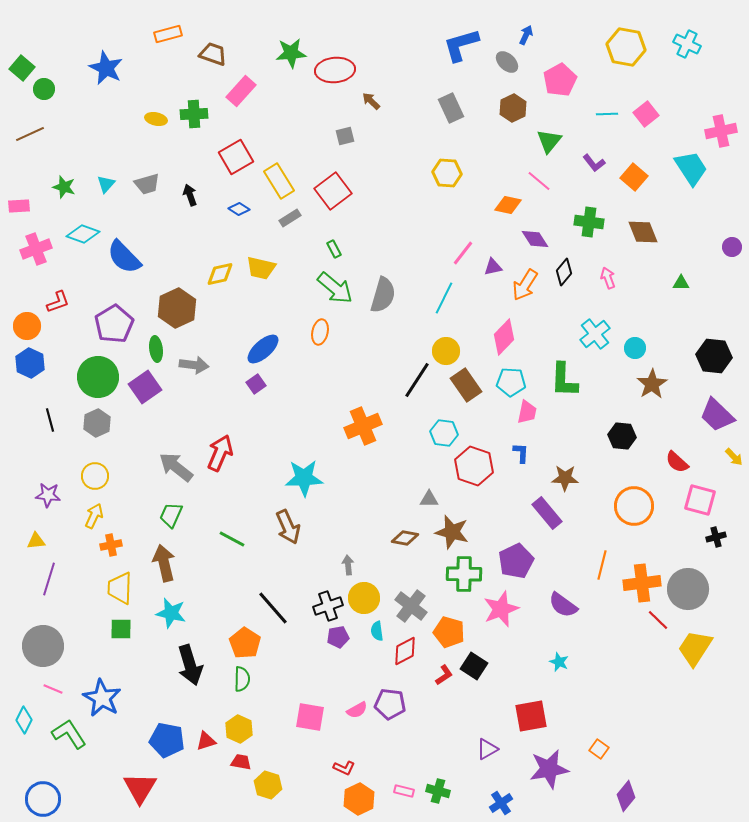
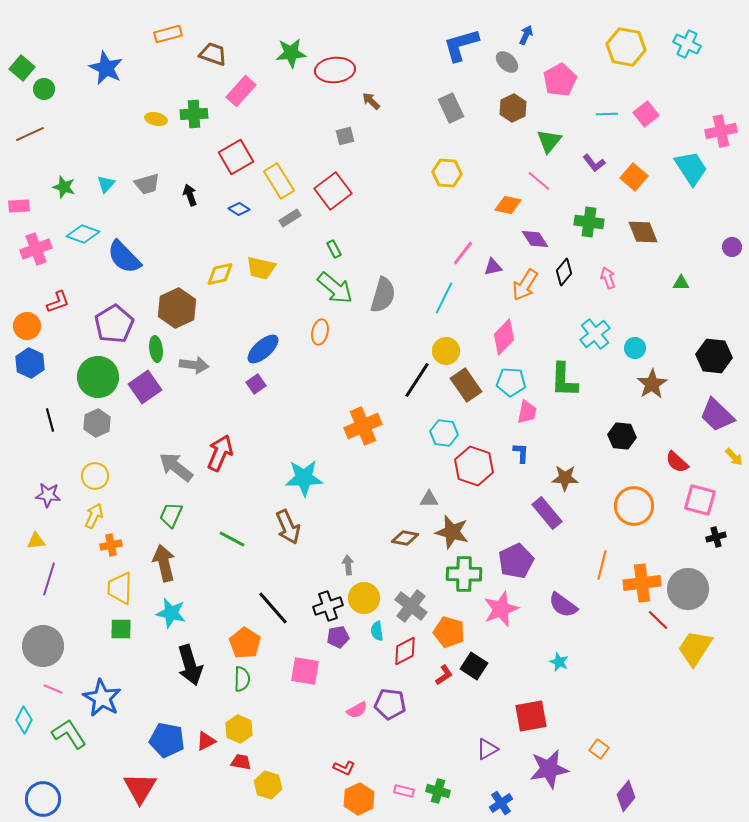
pink square at (310, 717): moved 5 px left, 46 px up
red triangle at (206, 741): rotated 10 degrees counterclockwise
